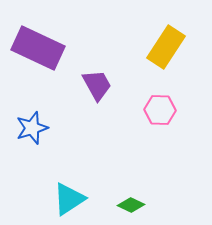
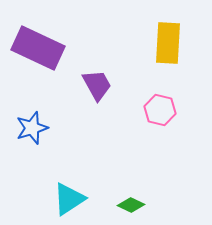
yellow rectangle: moved 2 px right, 4 px up; rotated 30 degrees counterclockwise
pink hexagon: rotated 12 degrees clockwise
